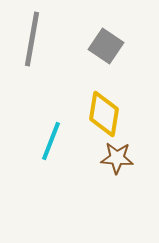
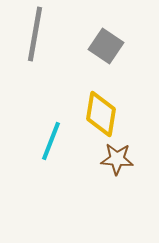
gray line: moved 3 px right, 5 px up
yellow diamond: moved 3 px left
brown star: moved 1 px down
